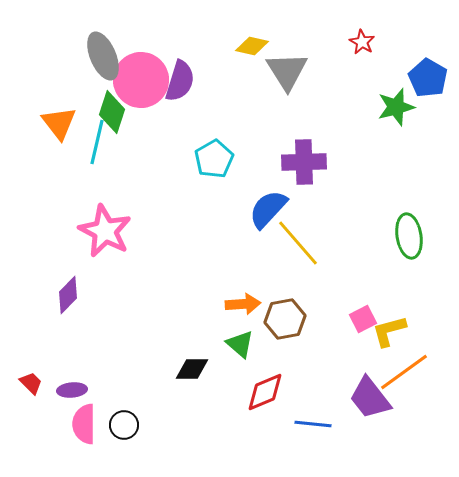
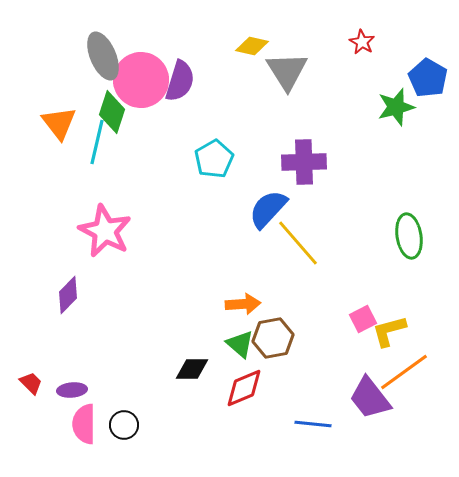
brown hexagon: moved 12 px left, 19 px down
red diamond: moved 21 px left, 4 px up
